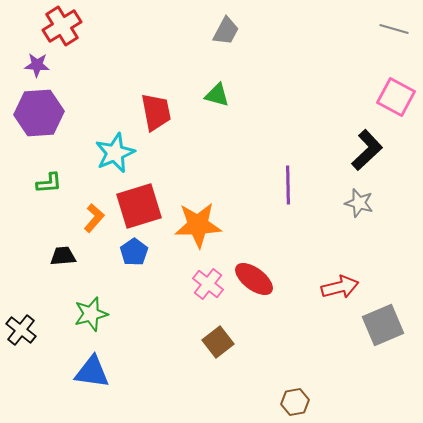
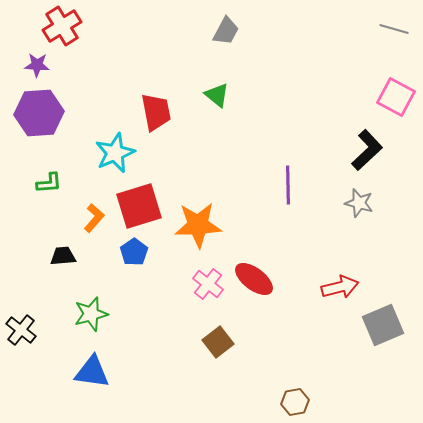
green triangle: rotated 24 degrees clockwise
